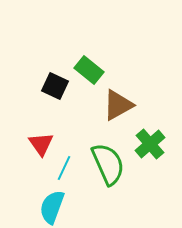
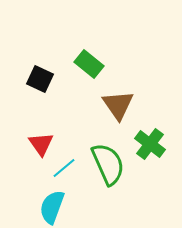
green rectangle: moved 6 px up
black square: moved 15 px left, 7 px up
brown triangle: rotated 36 degrees counterclockwise
green cross: rotated 12 degrees counterclockwise
cyan line: rotated 25 degrees clockwise
